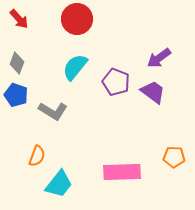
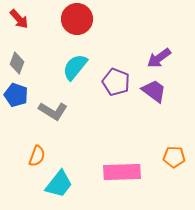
purple trapezoid: moved 1 px right, 1 px up
